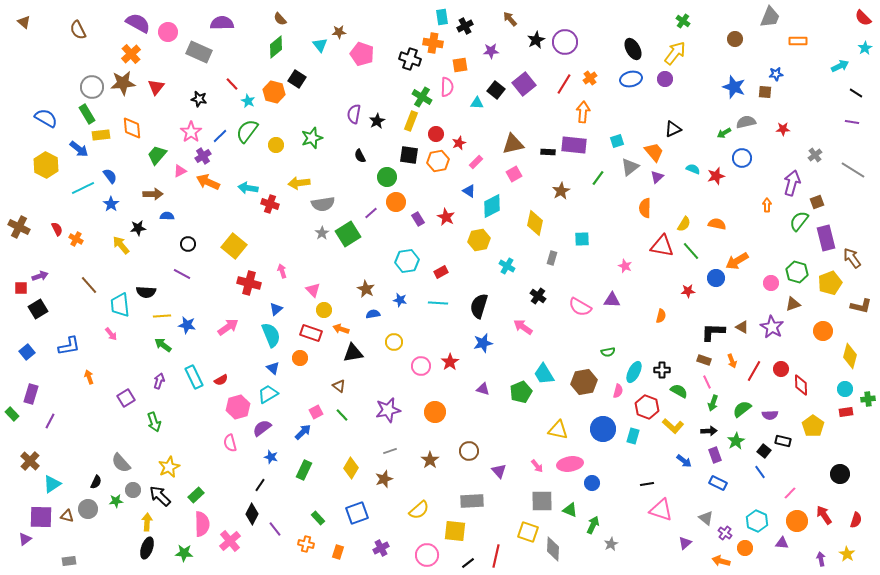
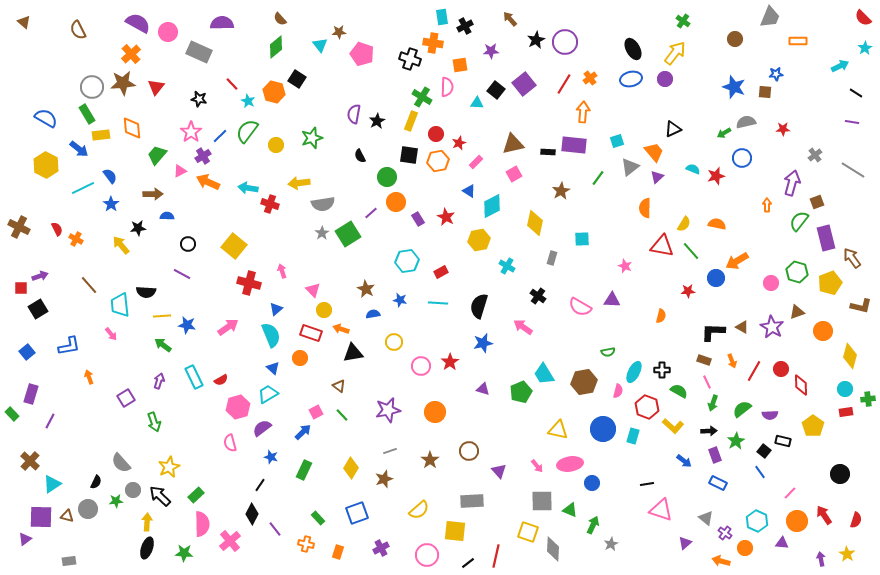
brown triangle at (793, 304): moved 4 px right, 8 px down
